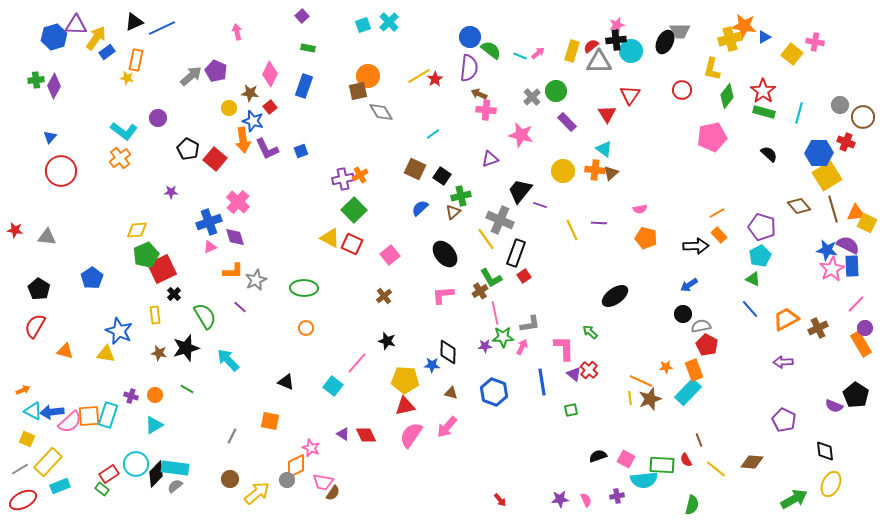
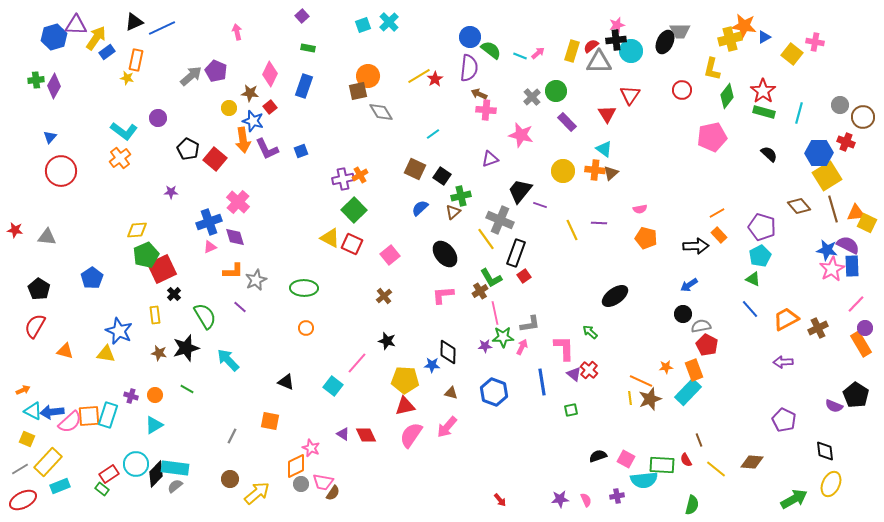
gray circle at (287, 480): moved 14 px right, 4 px down
